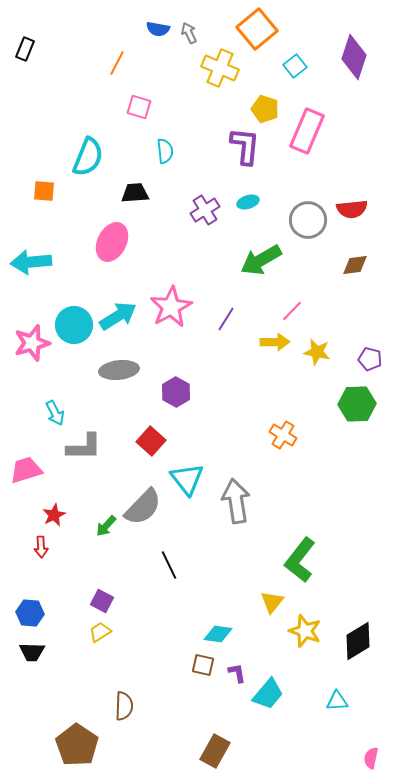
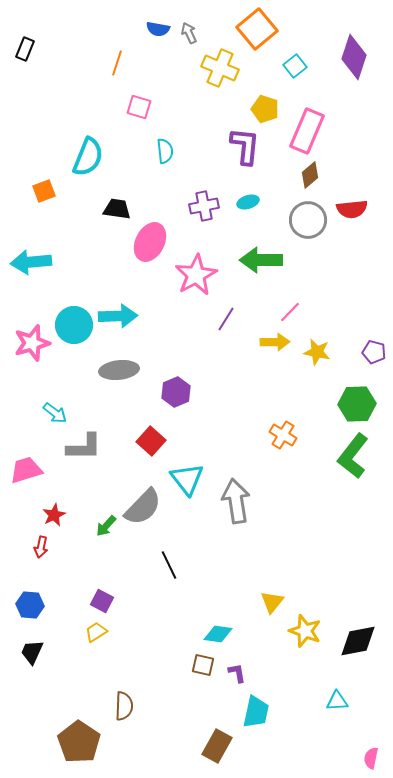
orange line at (117, 63): rotated 10 degrees counterclockwise
orange square at (44, 191): rotated 25 degrees counterclockwise
black trapezoid at (135, 193): moved 18 px left, 16 px down; rotated 12 degrees clockwise
purple cross at (205, 210): moved 1 px left, 4 px up; rotated 20 degrees clockwise
pink ellipse at (112, 242): moved 38 px right
green arrow at (261, 260): rotated 30 degrees clockwise
brown diamond at (355, 265): moved 45 px left, 90 px up; rotated 32 degrees counterclockwise
pink star at (171, 307): moved 25 px right, 32 px up
pink line at (292, 311): moved 2 px left, 1 px down
cyan arrow at (118, 316): rotated 30 degrees clockwise
purple pentagon at (370, 359): moved 4 px right, 7 px up
purple hexagon at (176, 392): rotated 8 degrees clockwise
cyan arrow at (55, 413): rotated 25 degrees counterclockwise
red arrow at (41, 547): rotated 15 degrees clockwise
green L-shape at (300, 560): moved 53 px right, 104 px up
blue hexagon at (30, 613): moved 8 px up
yellow trapezoid at (100, 632): moved 4 px left
black diamond at (358, 641): rotated 21 degrees clockwise
black trapezoid at (32, 652): rotated 112 degrees clockwise
cyan trapezoid at (268, 694): moved 12 px left, 18 px down; rotated 28 degrees counterclockwise
brown pentagon at (77, 745): moved 2 px right, 3 px up
brown rectangle at (215, 751): moved 2 px right, 5 px up
